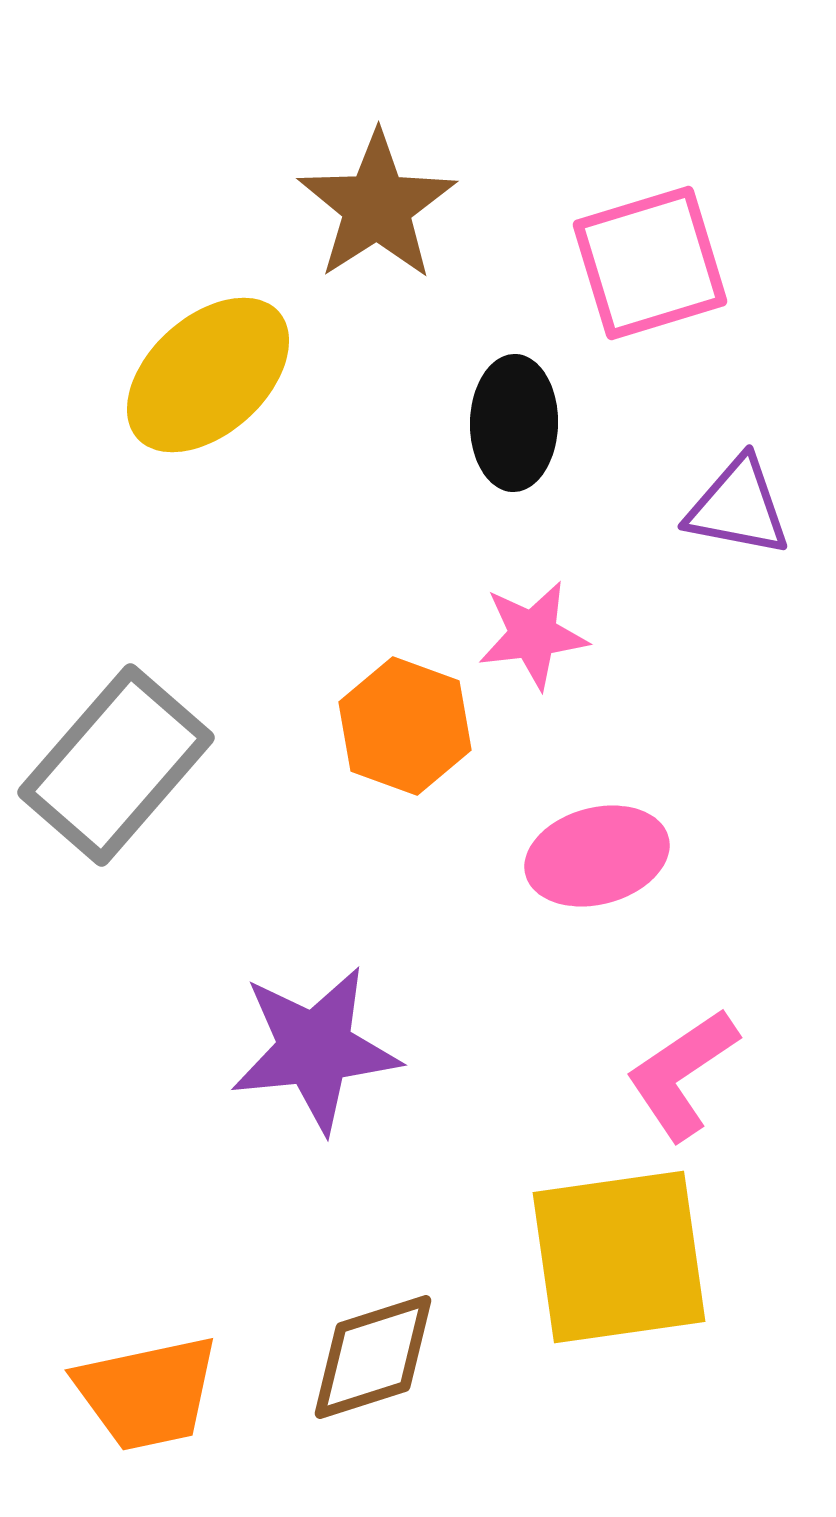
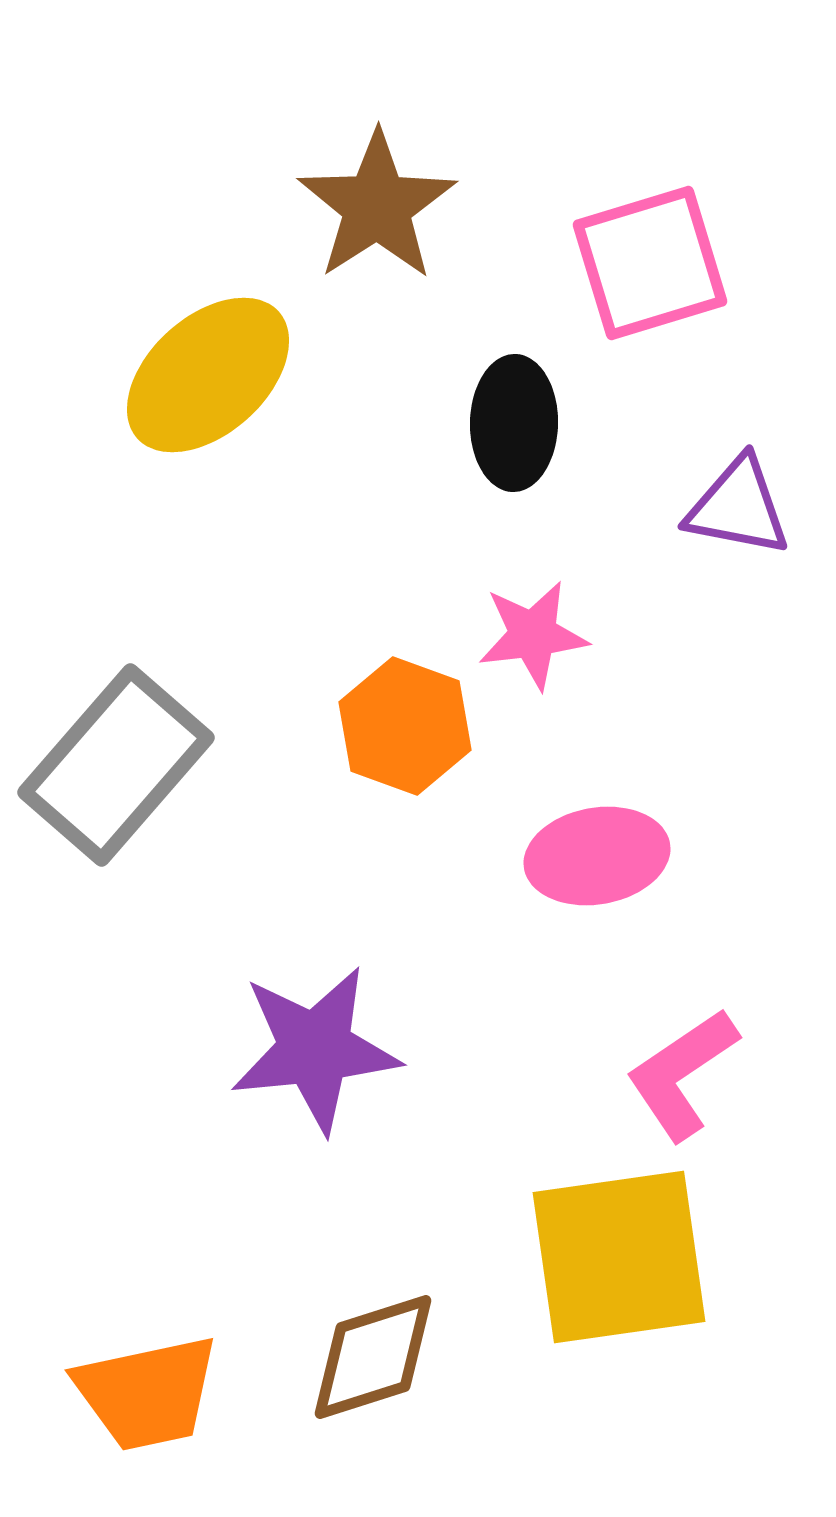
pink ellipse: rotated 5 degrees clockwise
